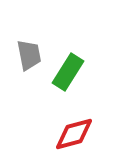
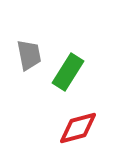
red diamond: moved 4 px right, 6 px up
